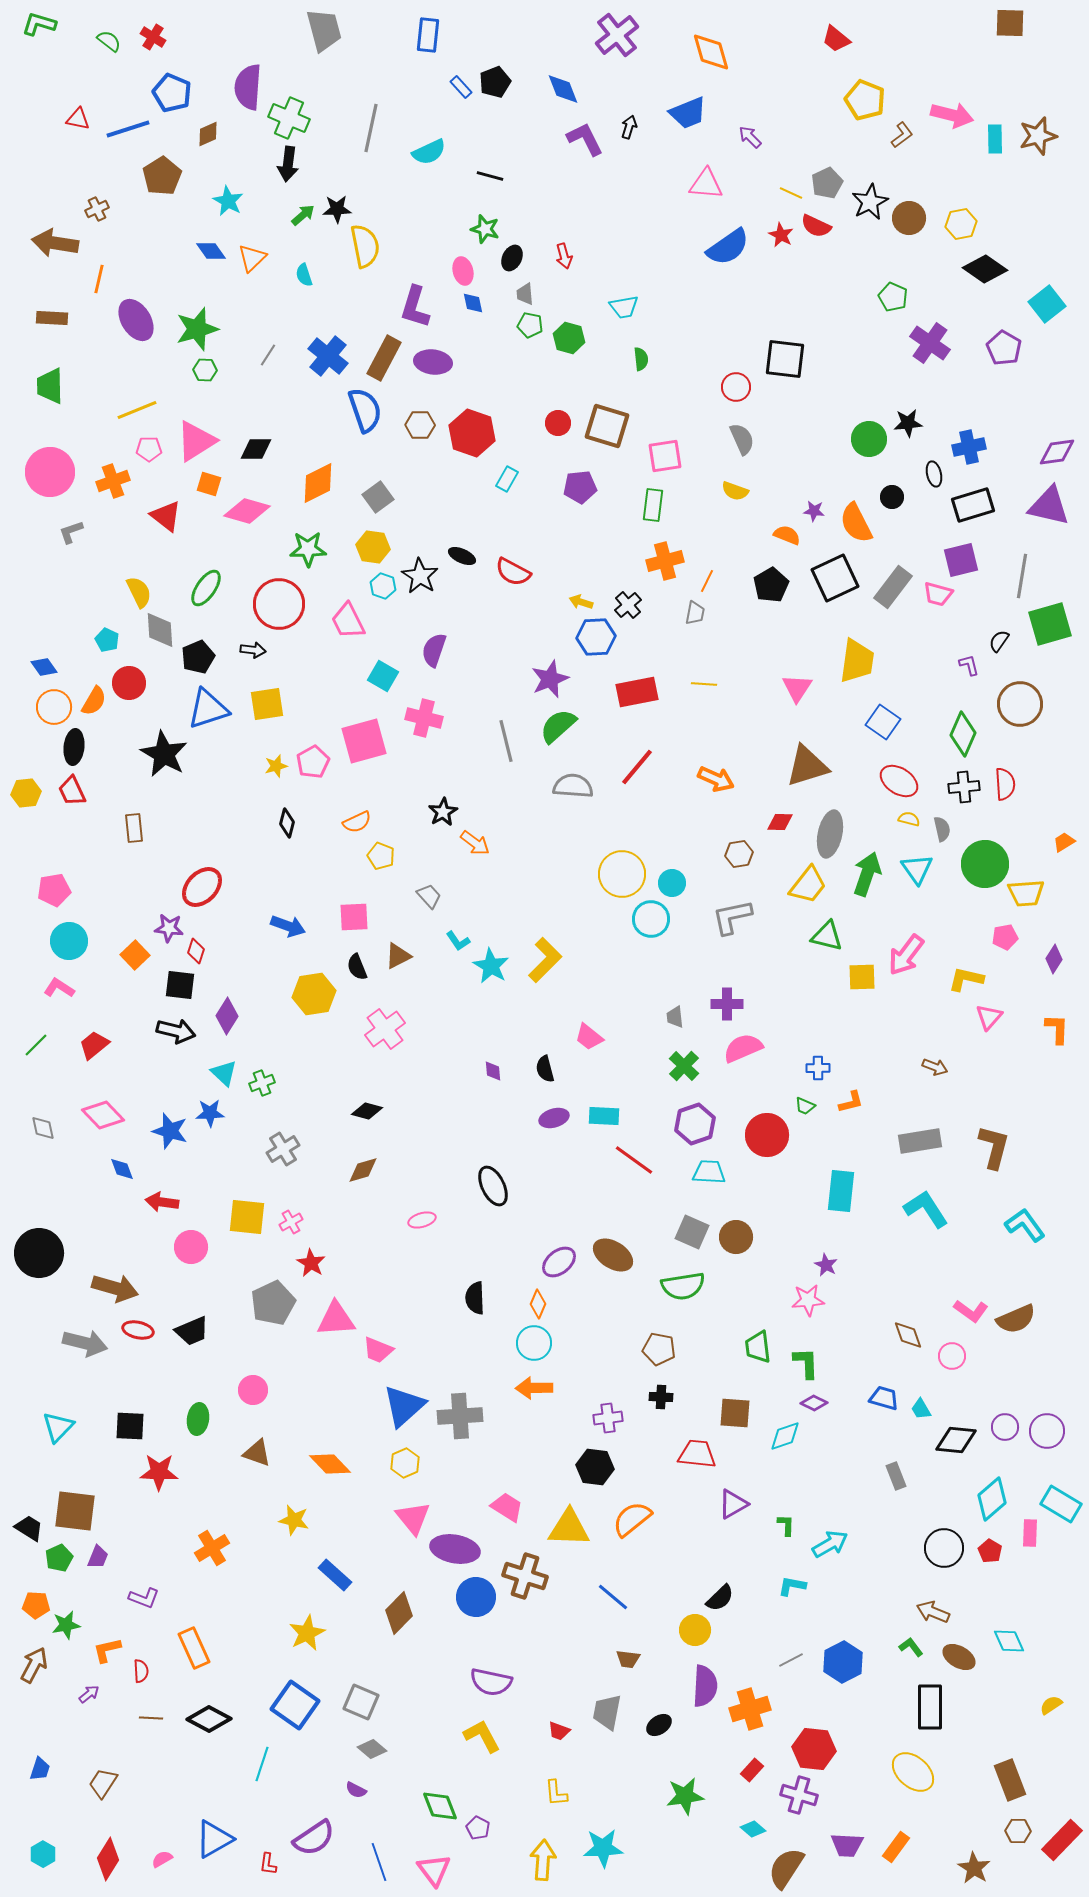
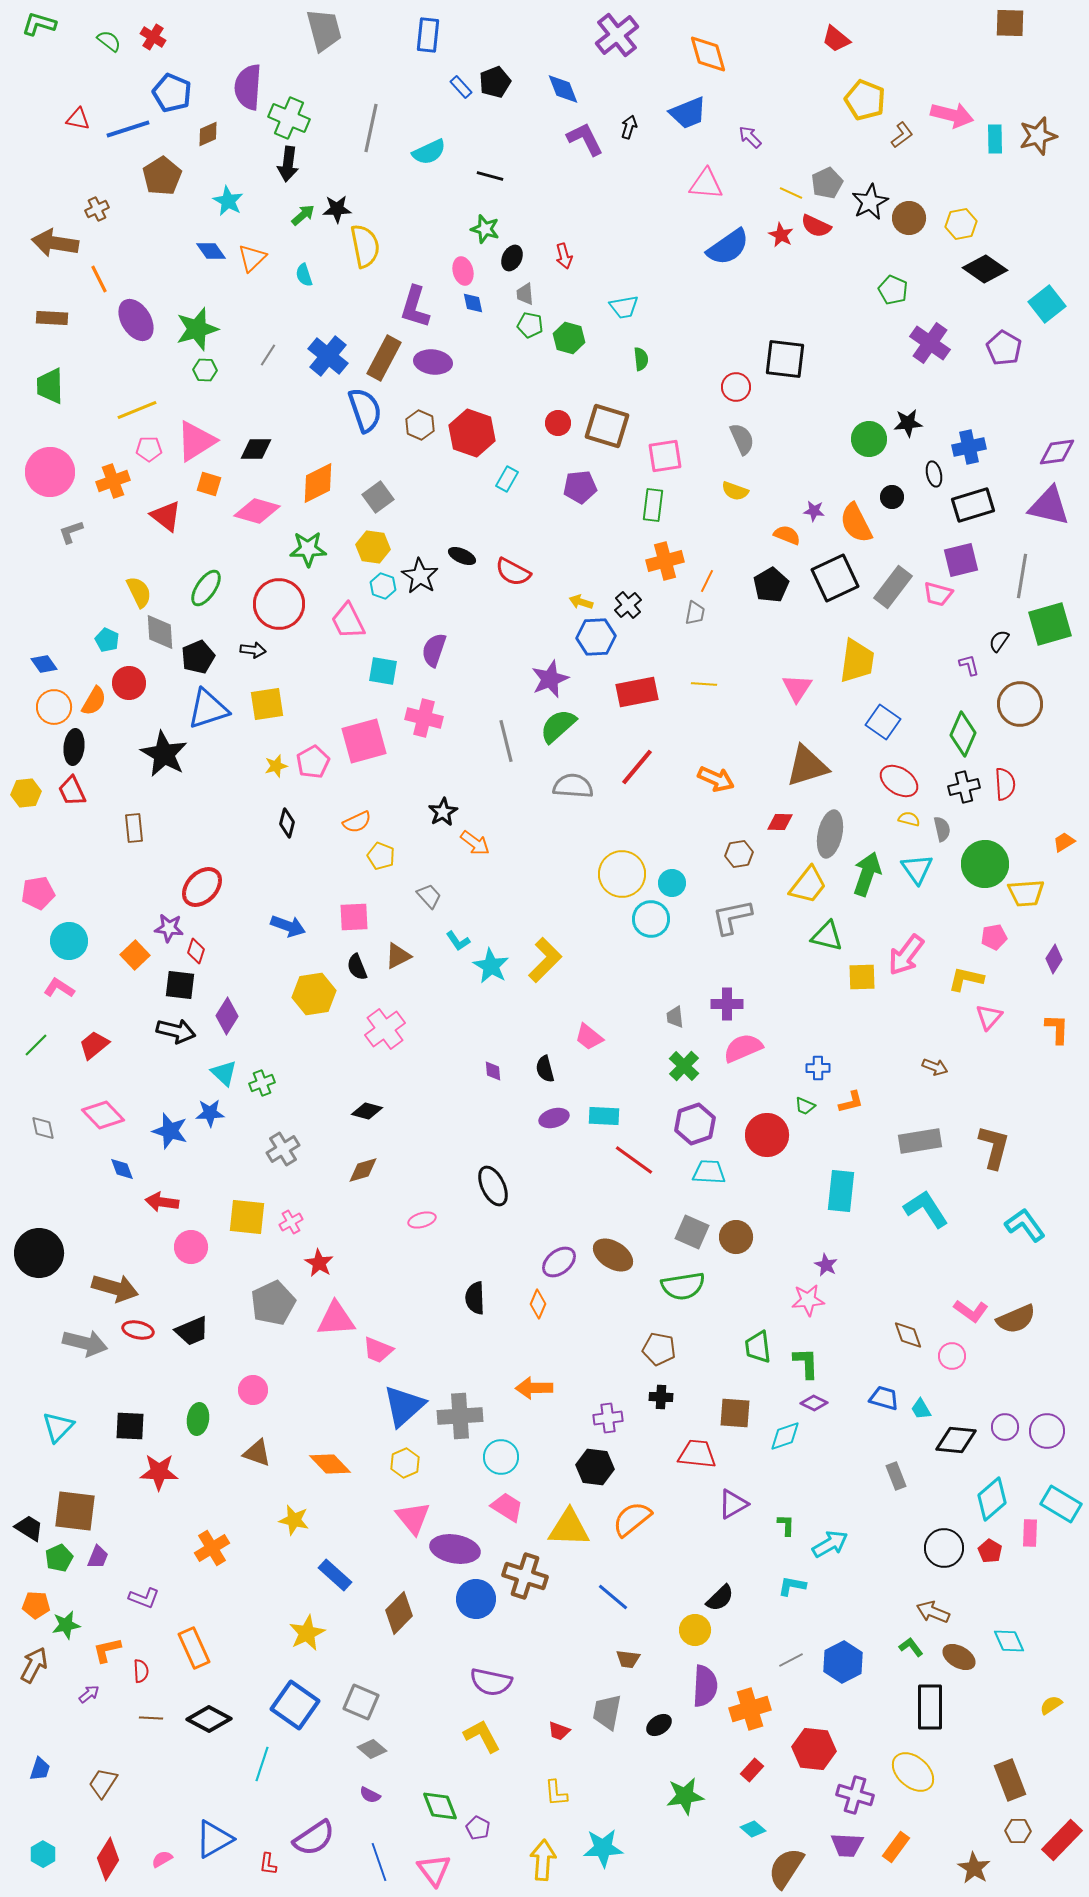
orange diamond at (711, 52): moved 3 px left, 2 px down
orange line at (99, 279): rotated 40 degrees counterclockwise
green pentagon at (893, 297): moved 7 px up
brown hexagon at (420, 425): rotated 24 degrees clockwise
pink diamond at (247, 511): moved 10 px right
gray diamond at (160, 630): moved 2 px down
blue diamond at (44, 667): moved 3 px up
cyan square at (383, 676): moved 5 px up; rotated 20 degrees counterclockwise
black cross at (964, 787): rotated 8 degrees counterclockwise
pink pentagon at (54, 890): moved 16 px left, 3 px down
pink pentagon at (1005, 937): moved 11 px left
red star at (311, 1263): moved 8 px right
cyan circle at (534, 1343): moved 33 px left, 114 px down
blue circle at (476, 1597): moved 2 px down
purple semicircle at (356, 1790): moved 14 px right, 5 px down
purple cross at (799, 1795): moved 56 px right
